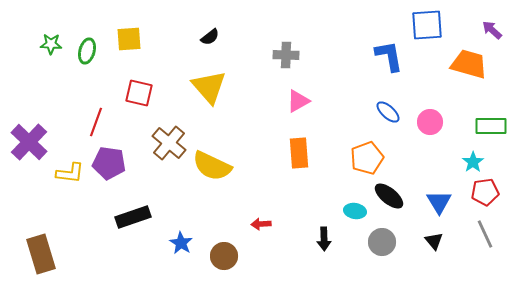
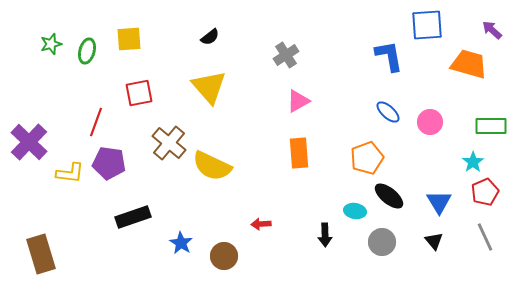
green star: rotated 20 degrees counterclockwise
gray cross: rotated 35 degrees counterclockwise
red square: rotated 24 degrees counterclockwise
red pentagon: rotated 16 degrees counterclockwise
gray line: moved 3 px down
black arrow: moved 1 px right, 4 px up
